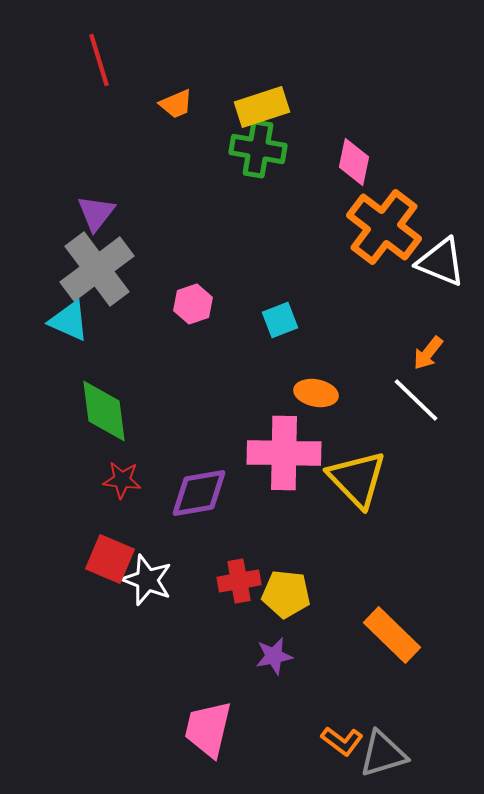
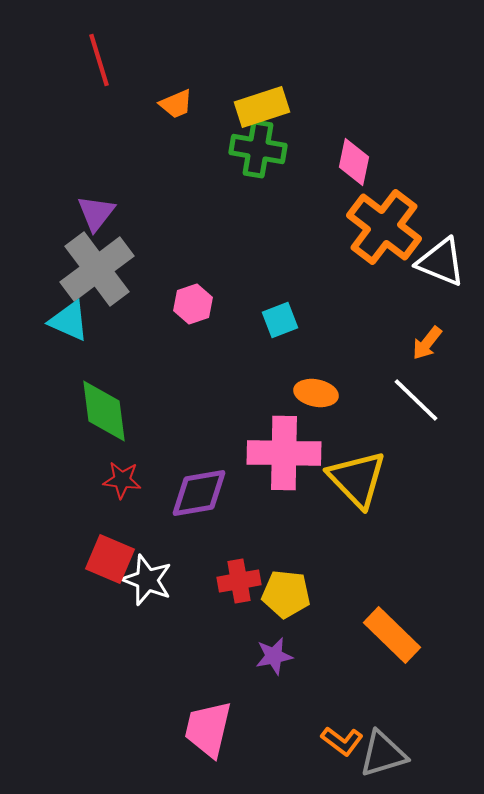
orange arrow: moved 1 px left, 10 px up
